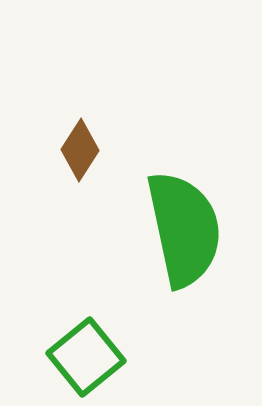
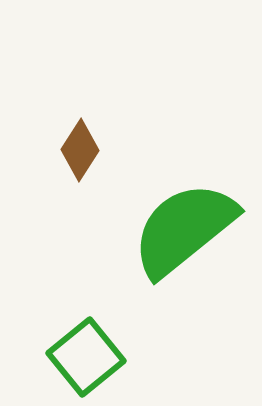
green semicircle: rotated 117 degrees counterclockwise
